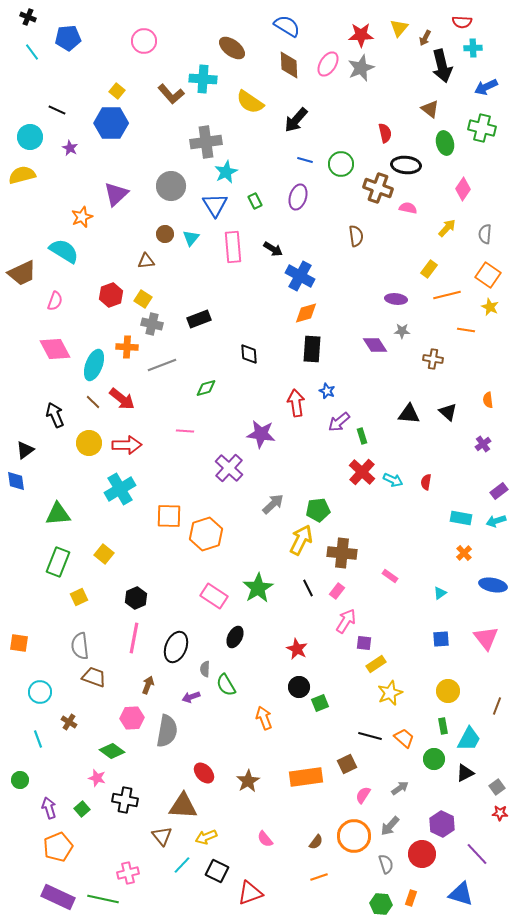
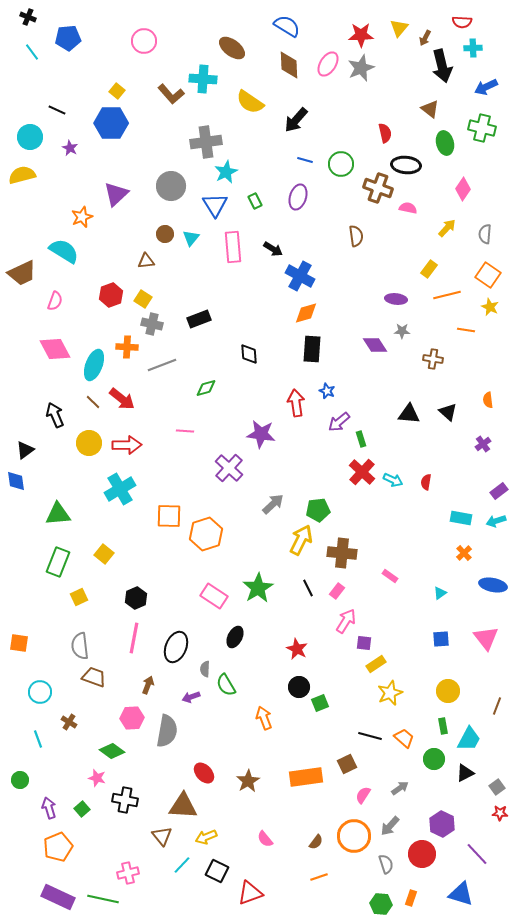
green rectangle at (362, 436): moved 1 px left, 3 px down
